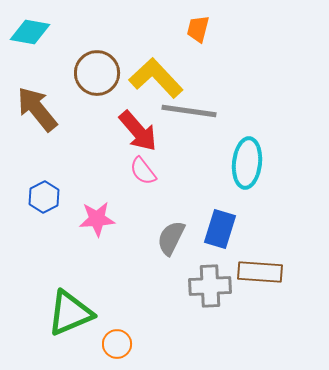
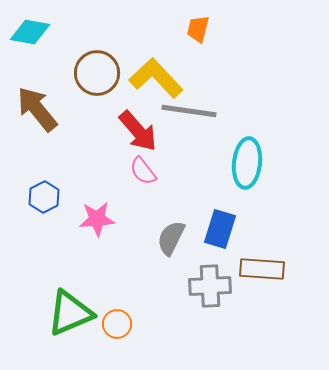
brown rectangle: moved 2 px right, 3 px up
orange circle: moved 20 px up
